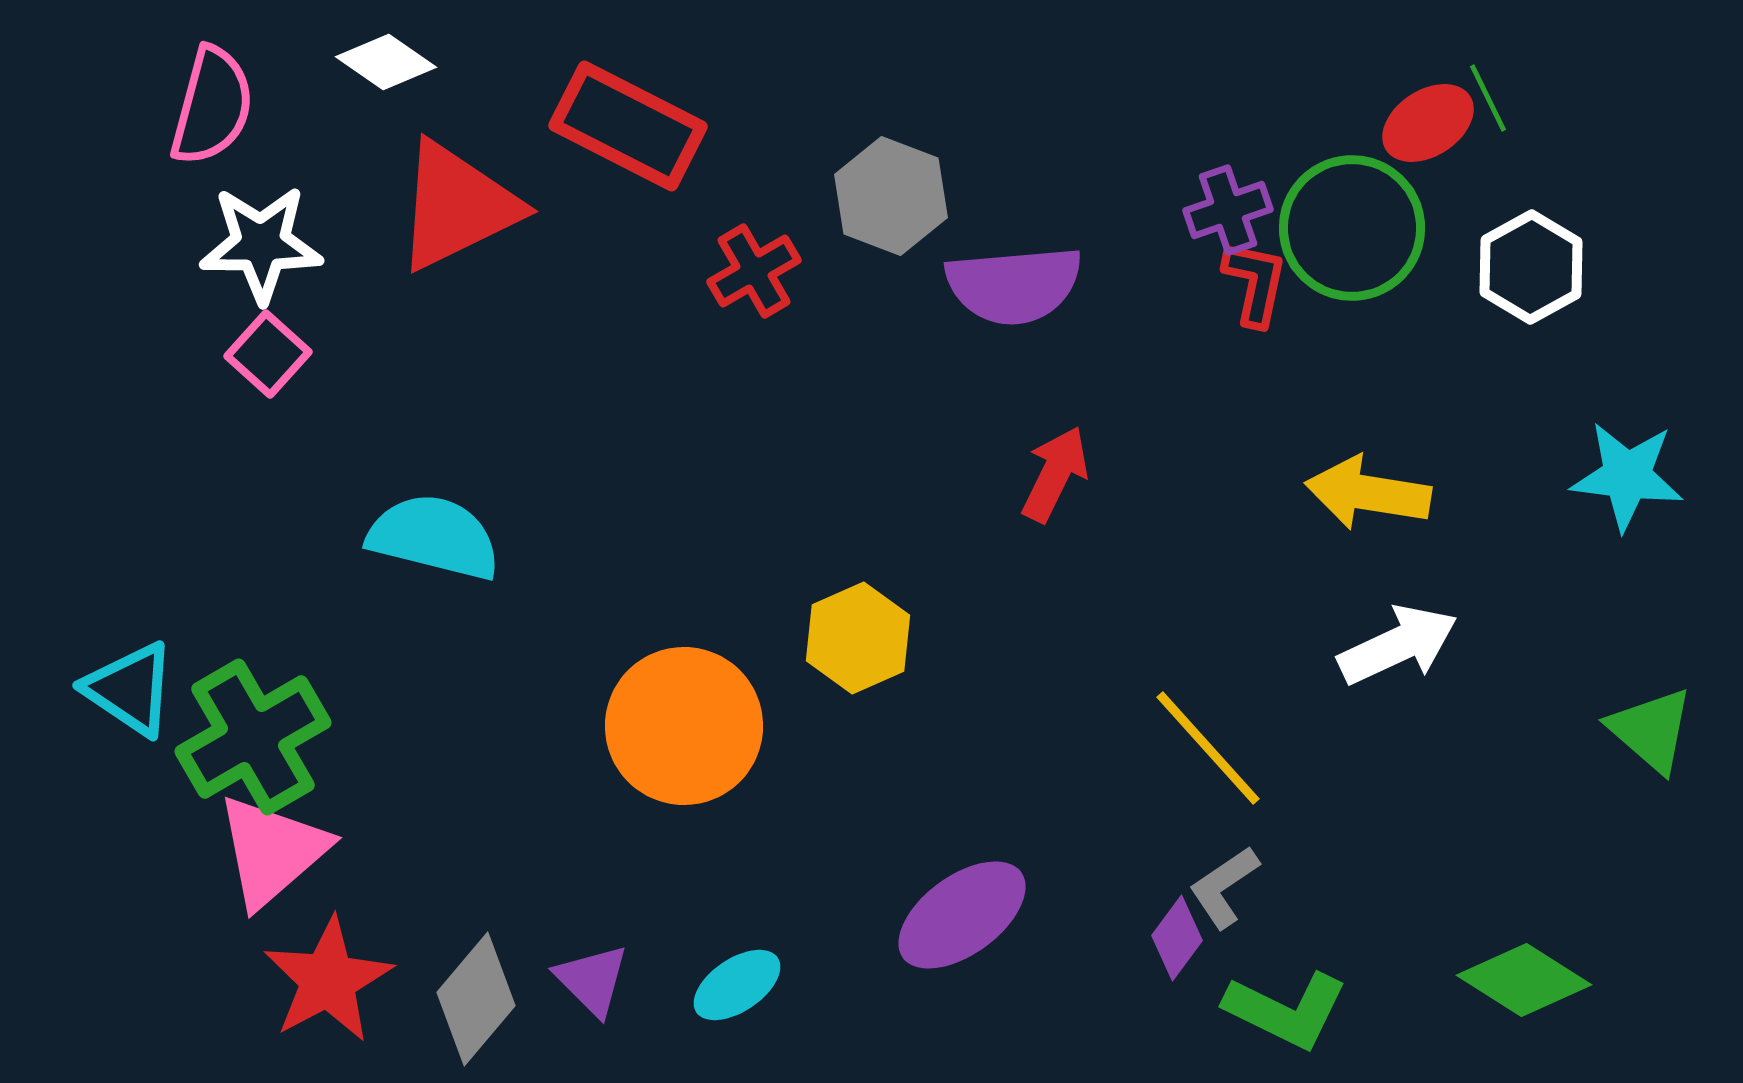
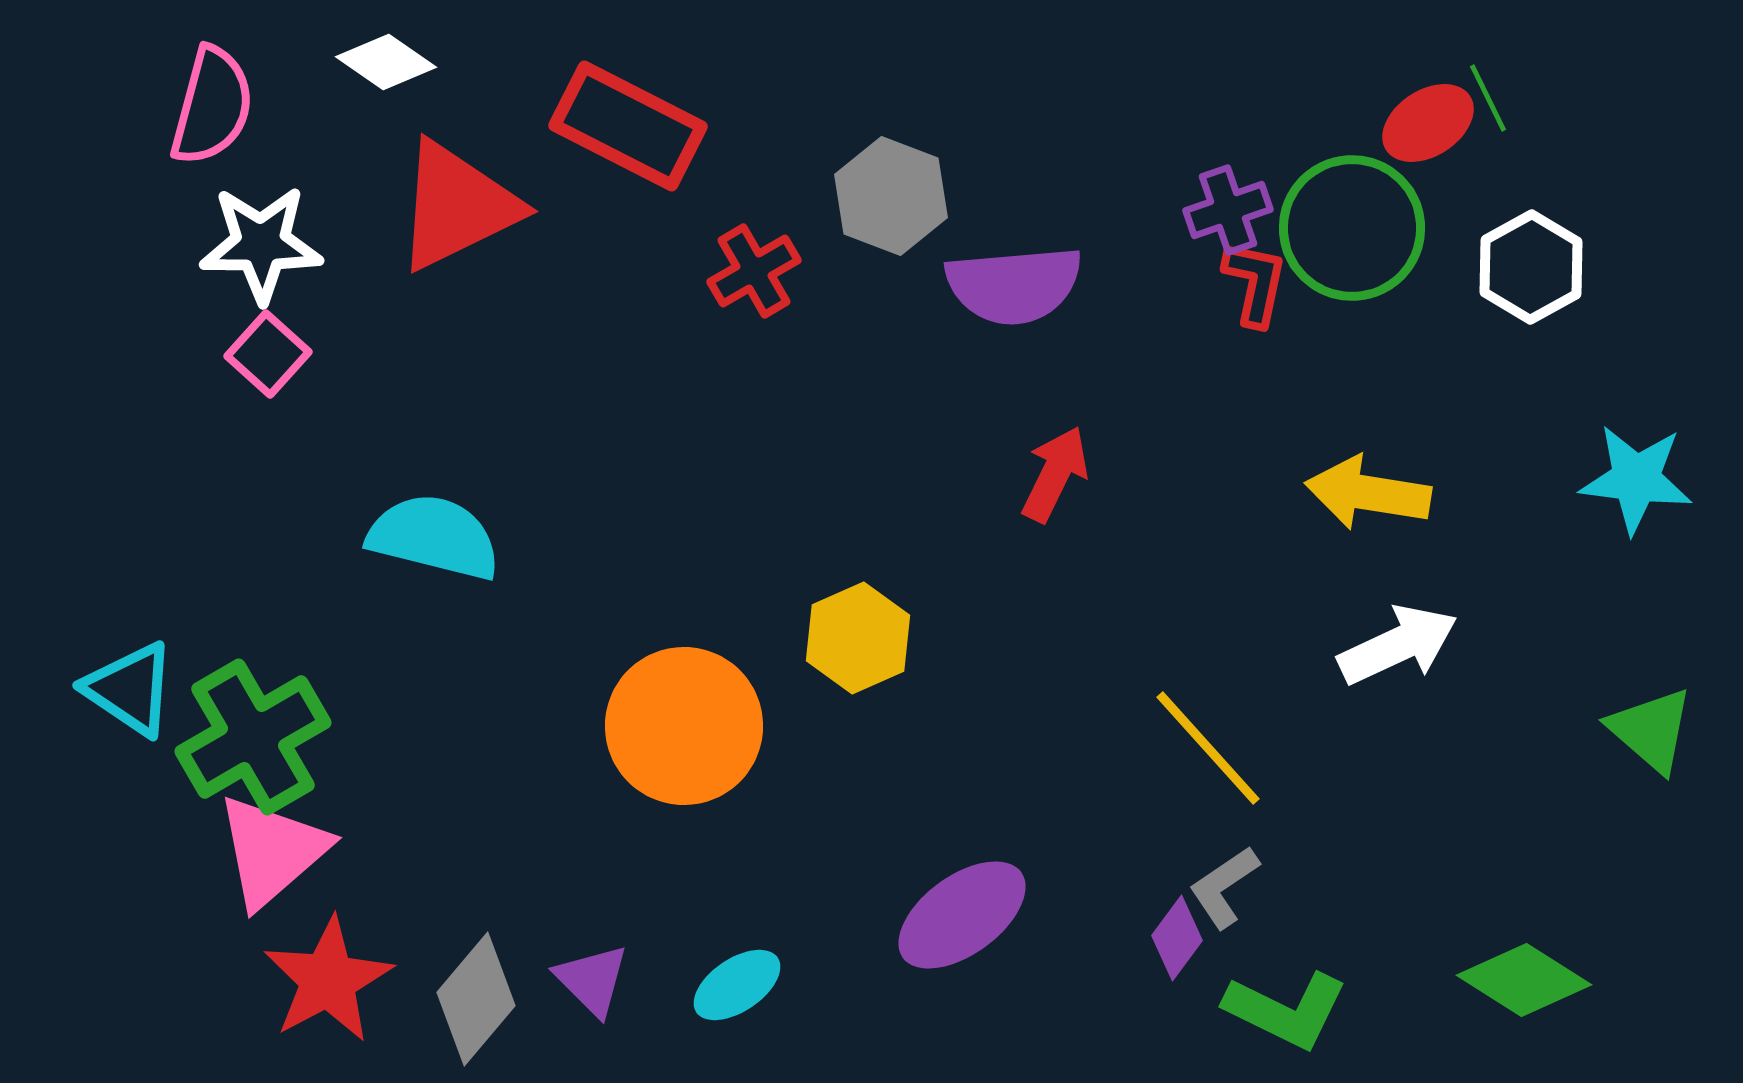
cyan star: moved 9 px right, 3 px down
